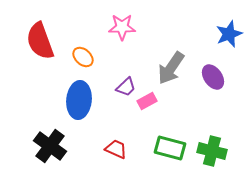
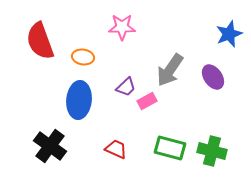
orange ellipse: rotated 35 degrees counterclockwise
gray arrow: moved 1 px left, 2 px down
